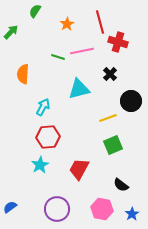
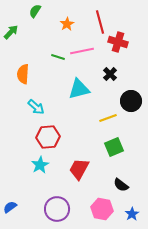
cyan arrow: moved 7 px left; rotated 102 degrees clockwise
green square: moved 1 px right, 2 px down
